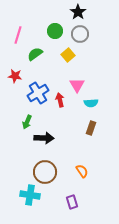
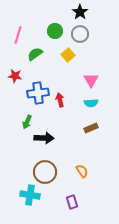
black star: moved 2 px right
pink triangle: moved 14 px right, 5 px up
blue cross: rotated 25 degrees clockwise
brown rectangle: rotated 48 degrees clockwise
